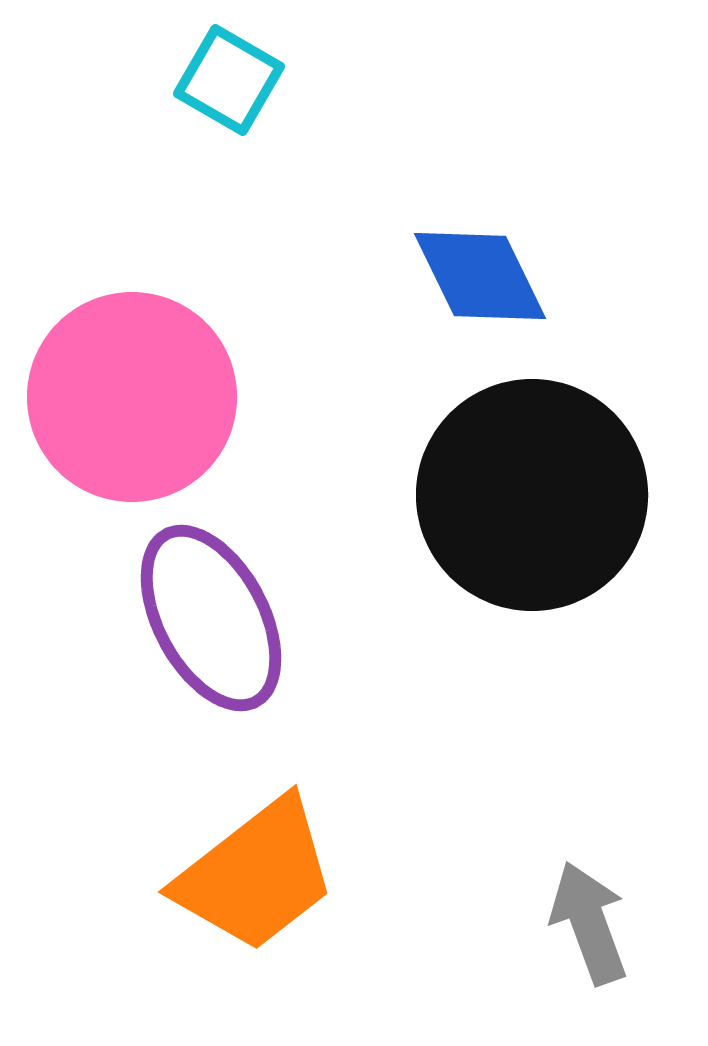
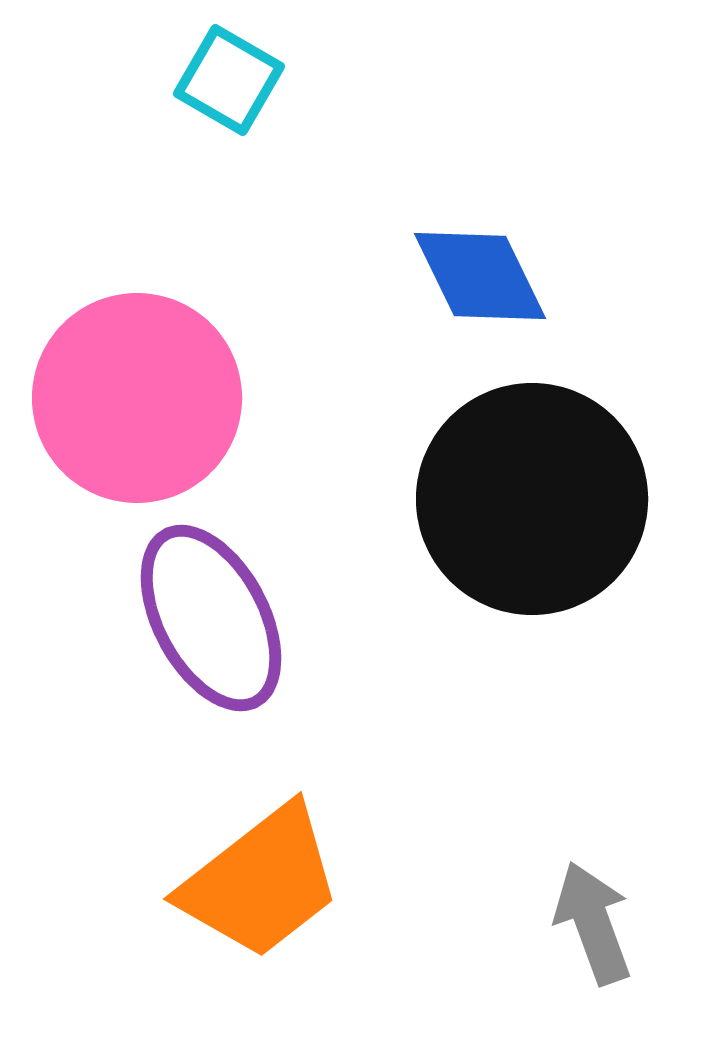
pink circle: moved 5 px right, 1 px down
black circle: moved 4 px down
orange trapezoid: moved 5 px right, 7 px down
gray arrow: moved 4 px right
